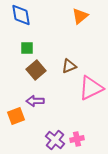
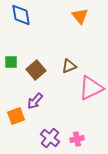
orange triangle: rotated 30 degrees counterclockwise
green square: moved 16 px left, 14 px down
purple arrow: rotated 48 degrees counterclockwise
purple cross: moved 5 px left, 2 px up
